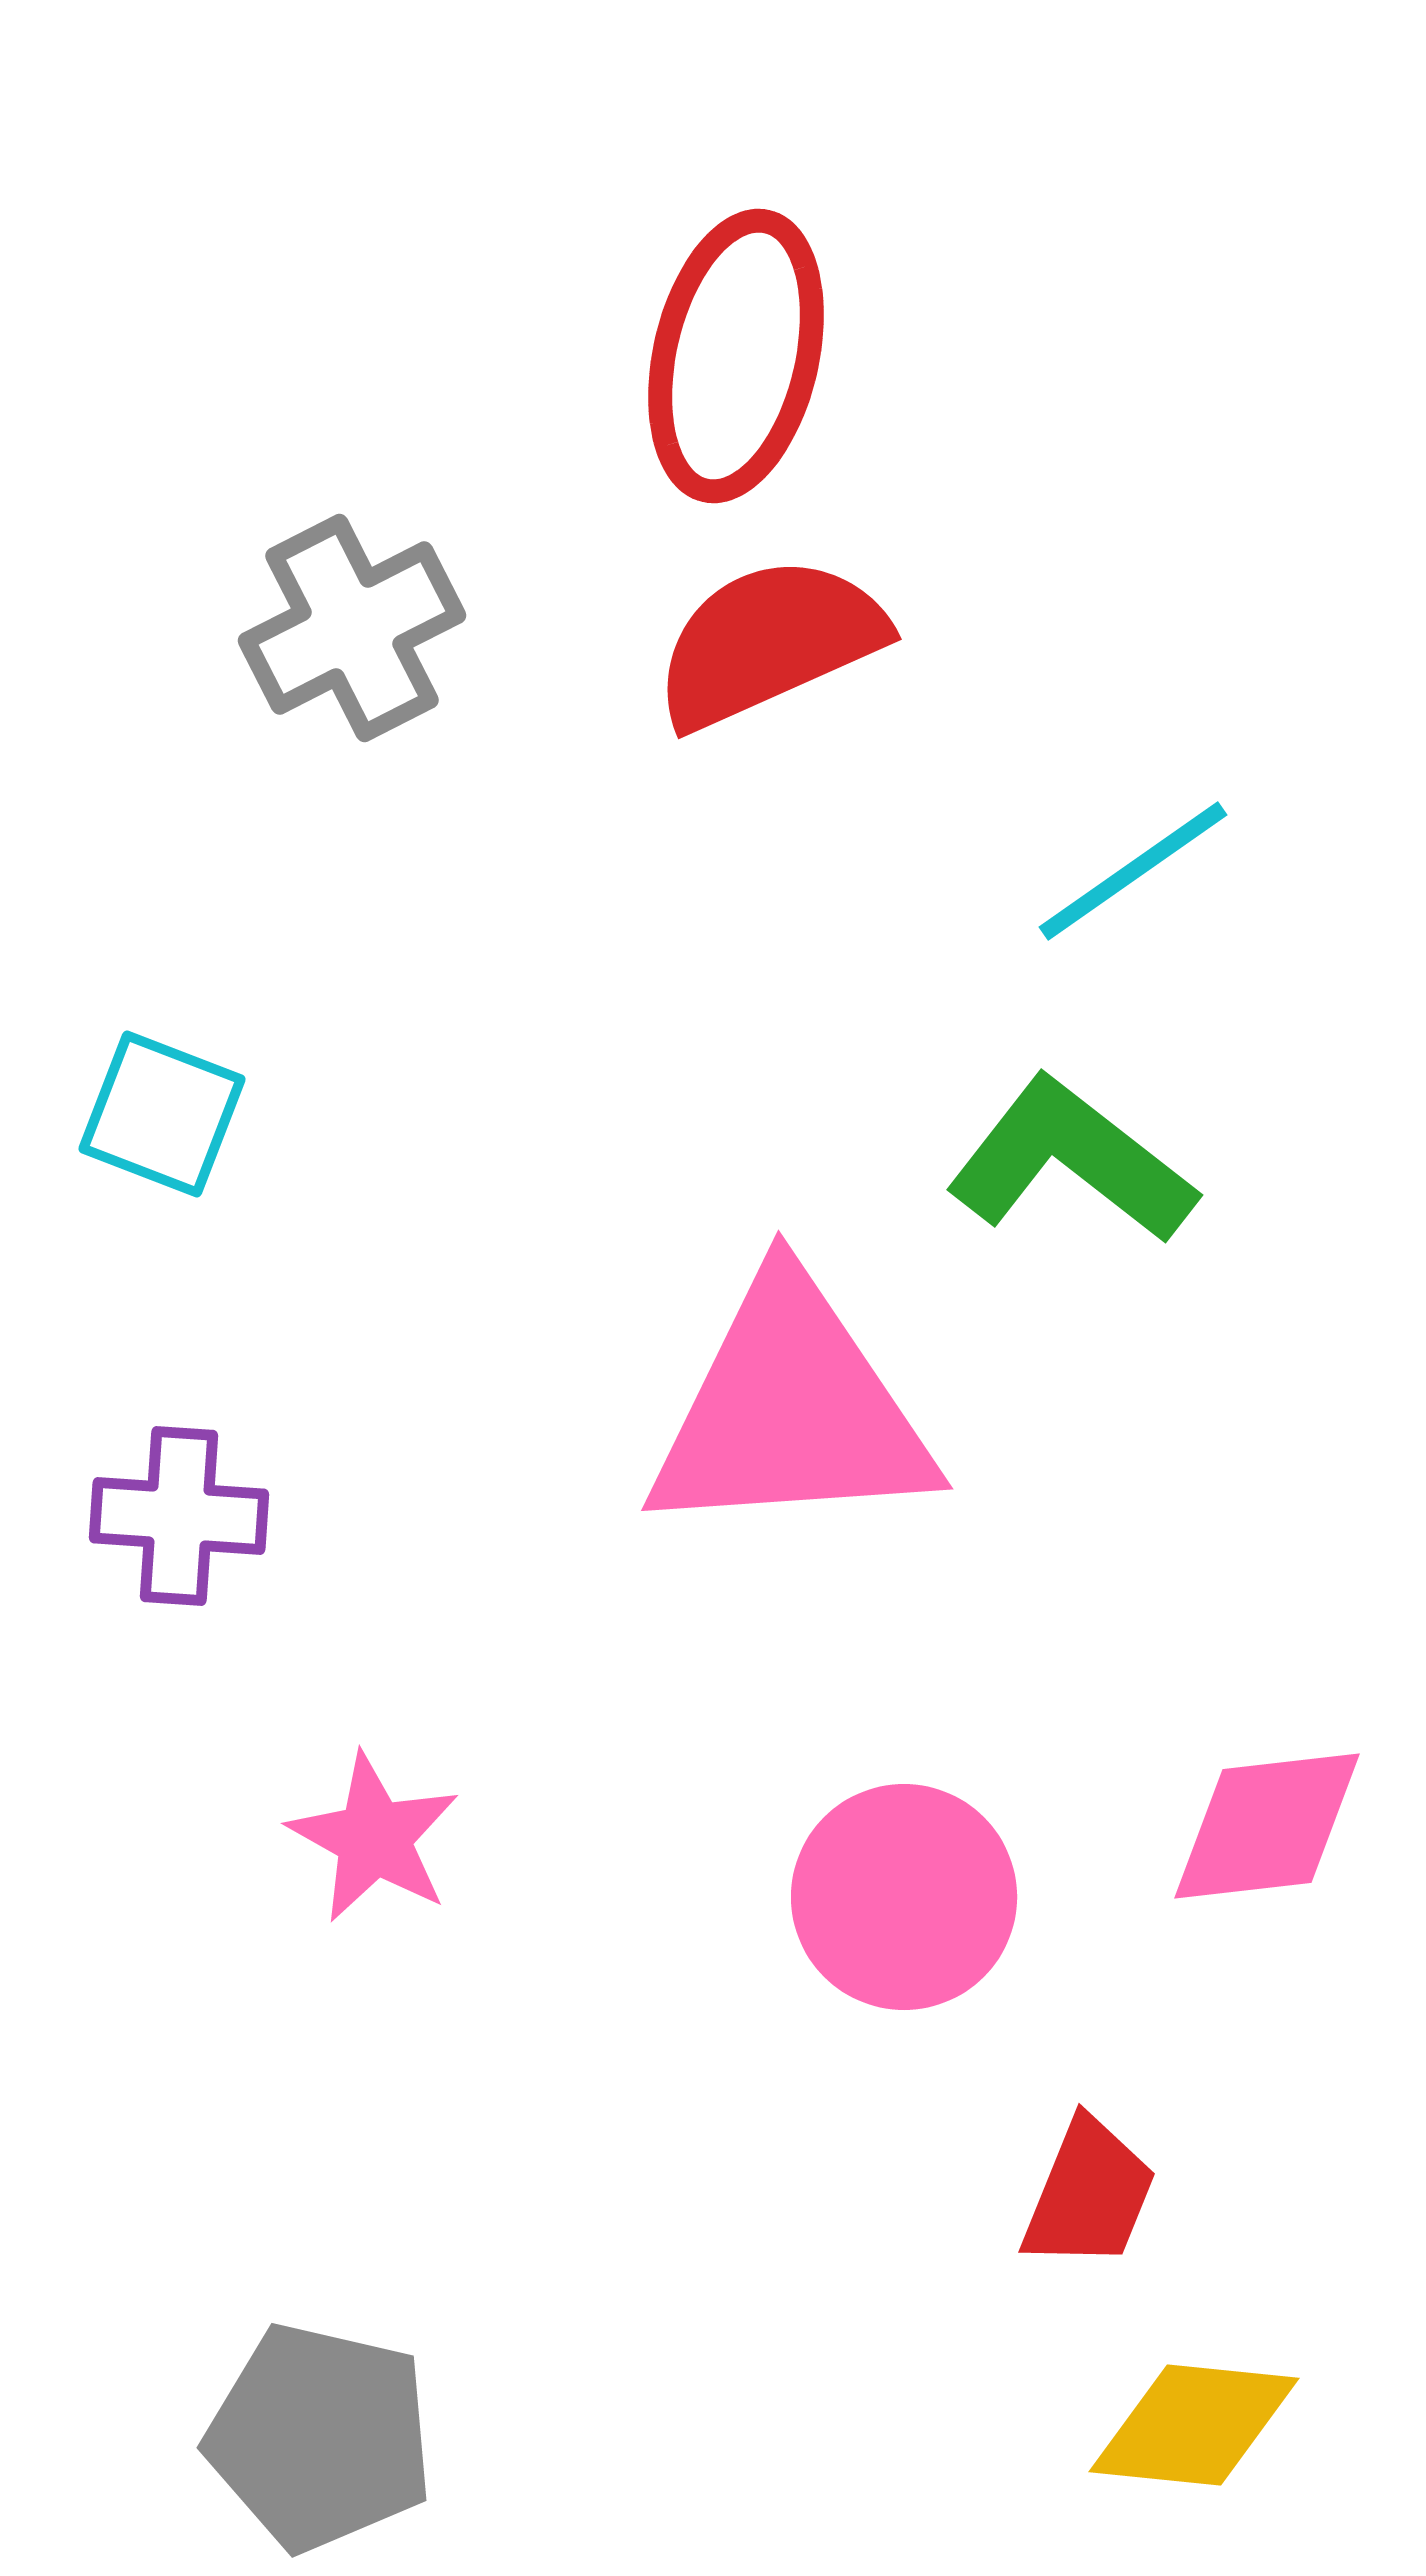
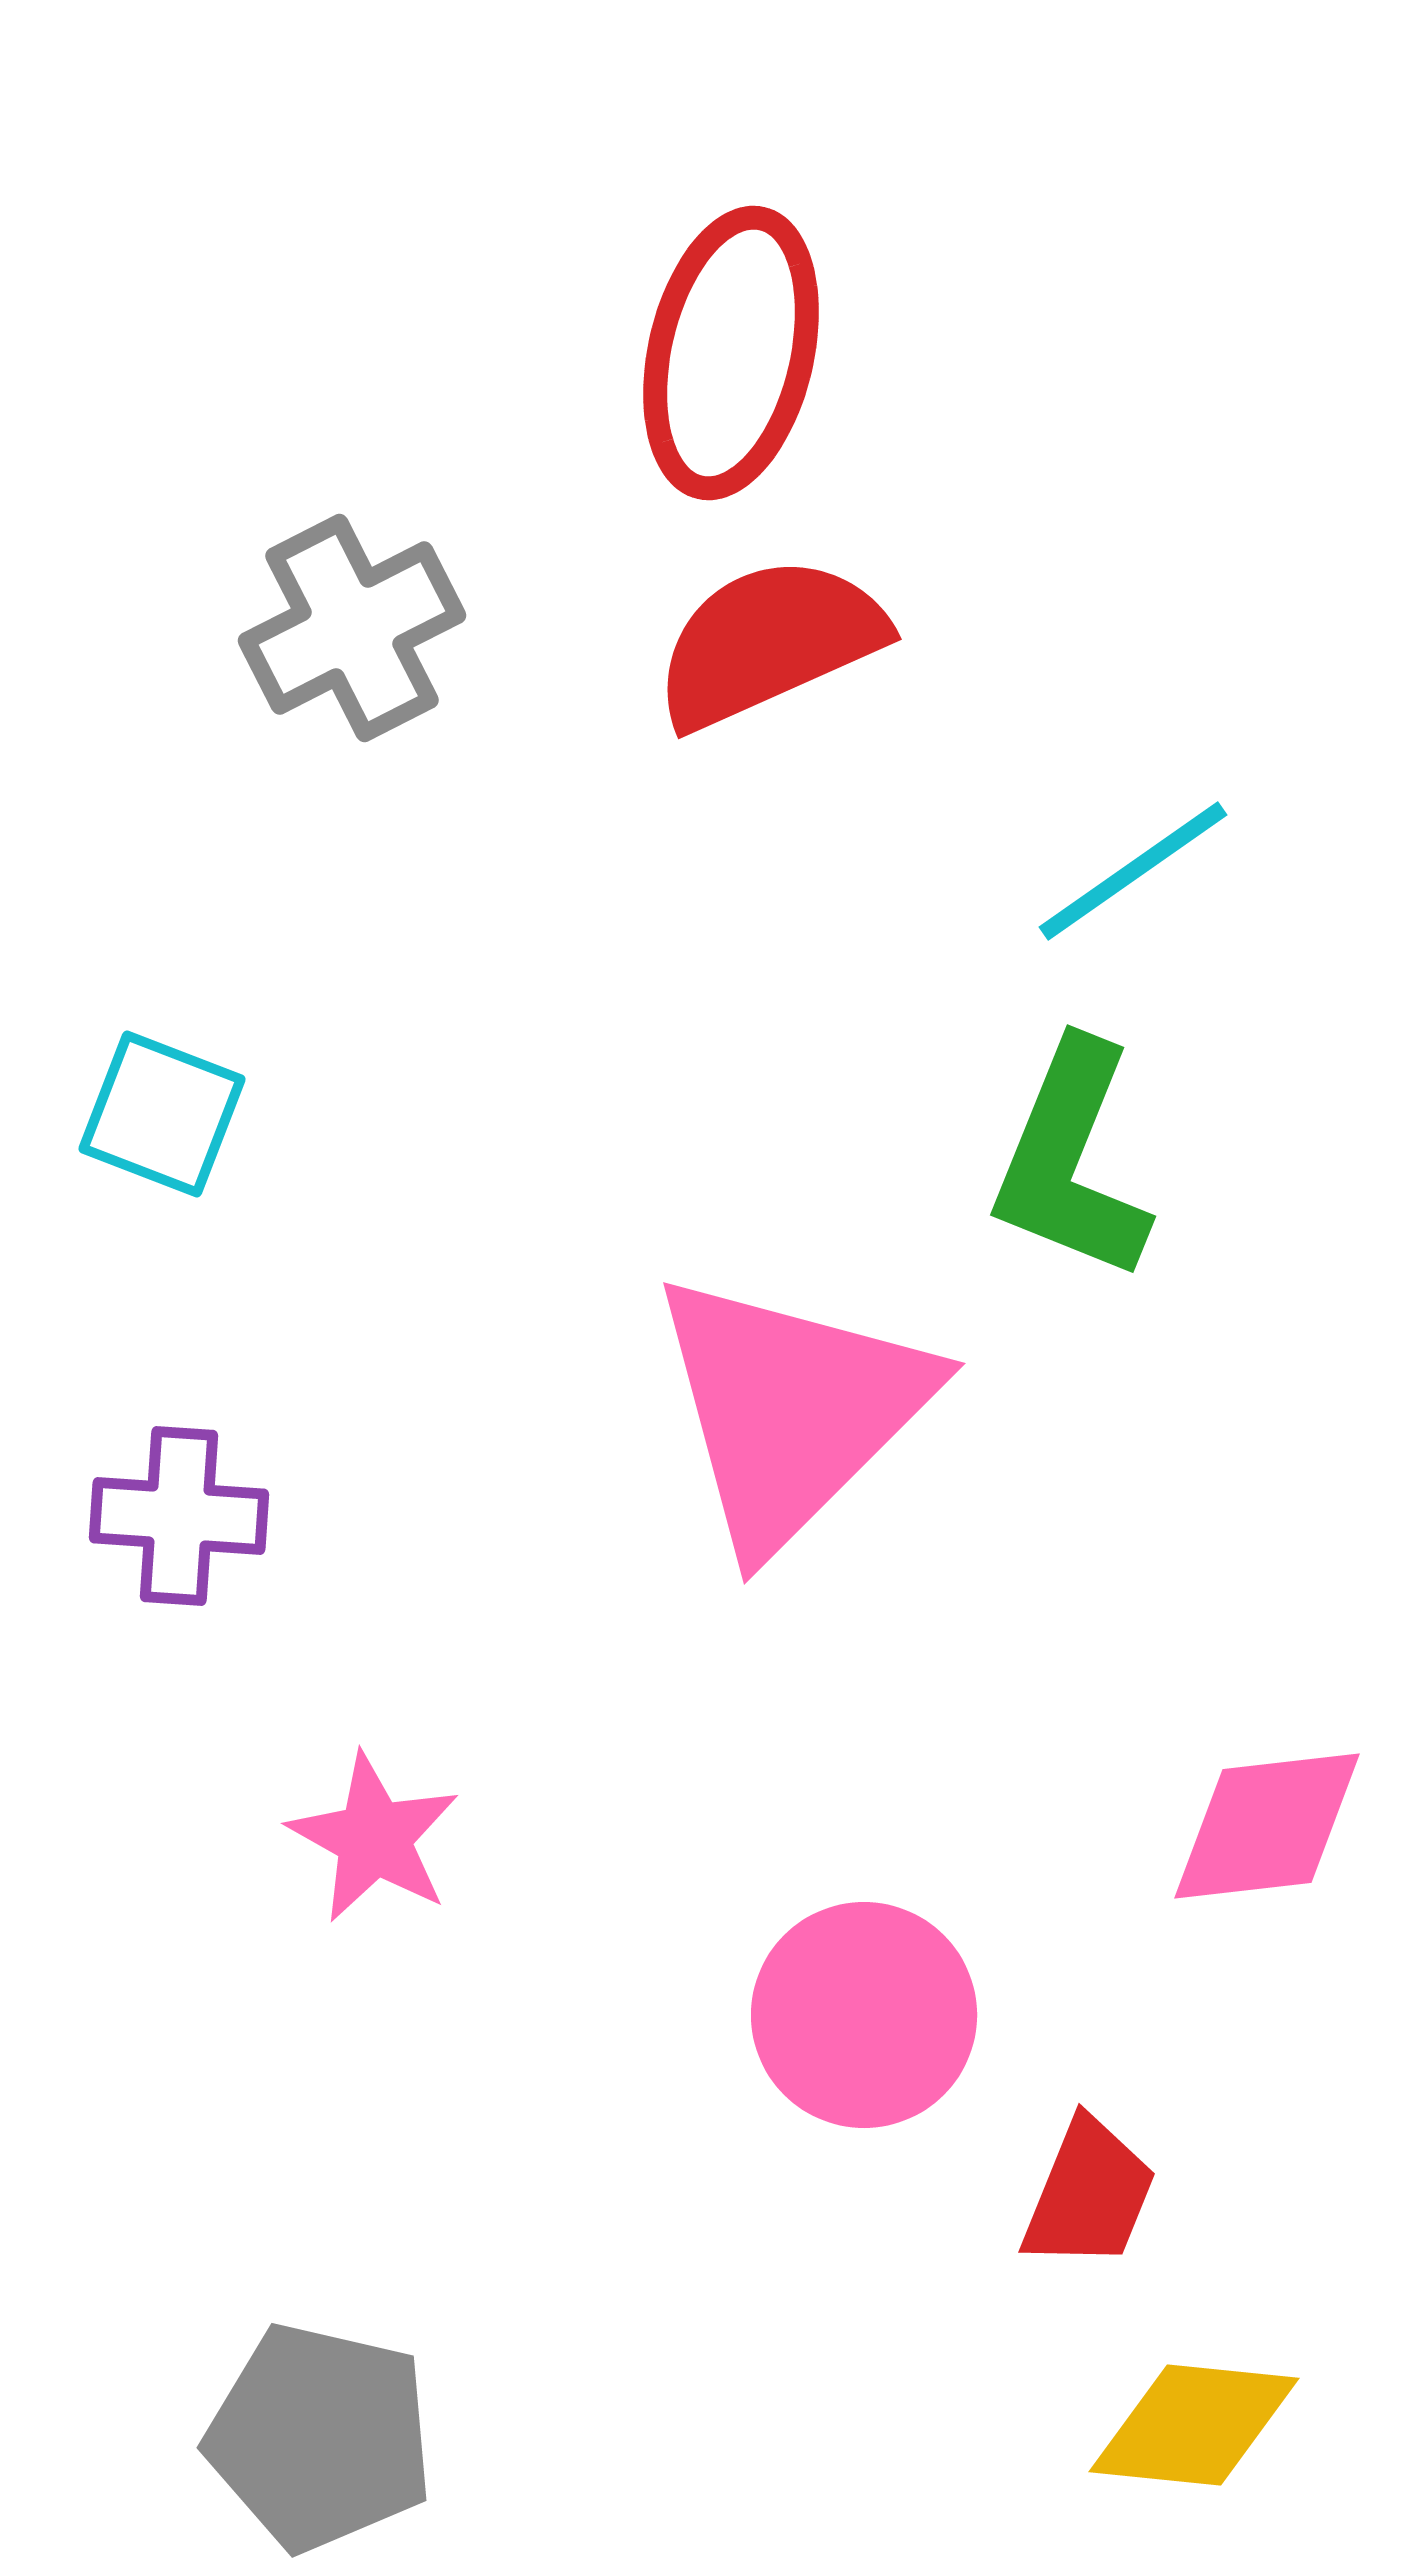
red ellipse: moved 5 px left, 3 px up
green L-shape: rotated 106 degrees counterclockwise
pink triangle: rotated 41 degrees counterclockwise
pink circle: moved 40 px left, 118 px down
